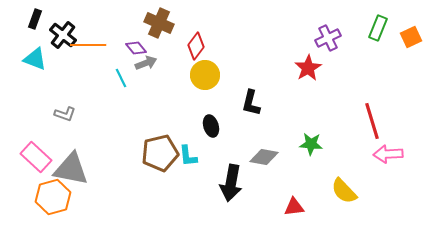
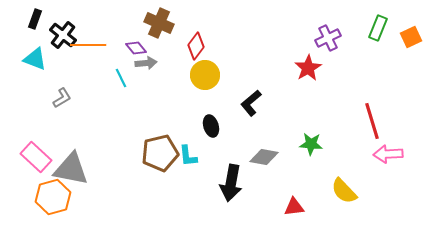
gray arrow: rotated 15 degrees clockwise
black L-shape: rotated 36 degrees clockwise
gray L-shape: moved 3 px left, 16 px up; rotated 50 degrees counterclockwise
